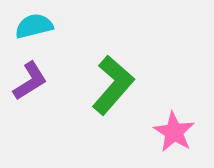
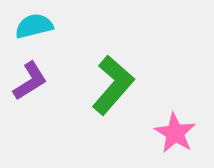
pink star: moved 1 px right, 1 px down
